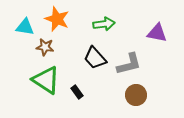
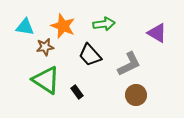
orange star: moved 6 px right, 7 px down
purple triangle: rotated 20 degrees clockwise
brown star: rotated 18 degrees counterclockwise
black trapezoid: moved 5 px left, 3 px up
gray L-shape: rotated 12 degrees counterclockwise
